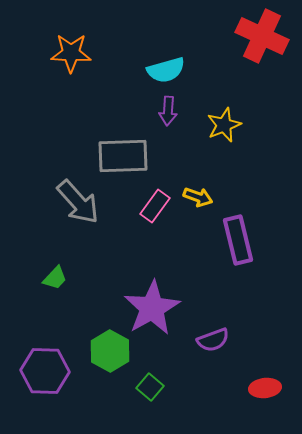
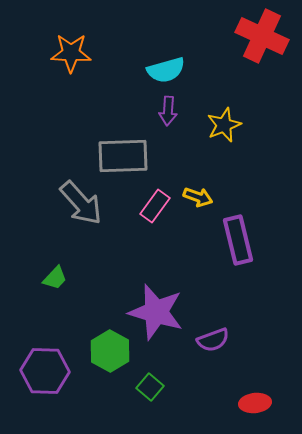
gray arrow: moved 3 px right, 1 px down
purple star: moved 4 px right, 4 px down; rotated 26 degrees counterclockwise
red ellipse: moved 10 px left, 15 px down
